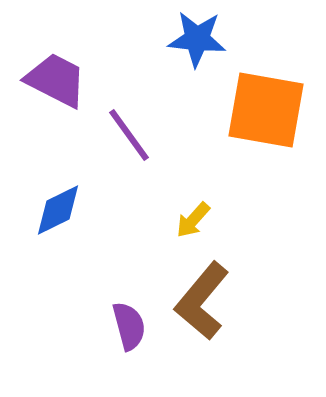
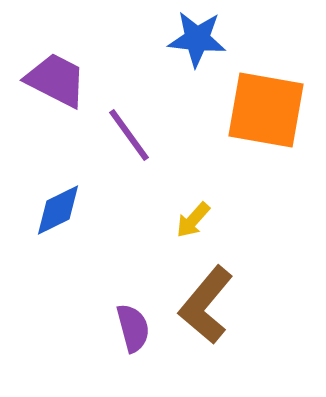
brown L-shape: moved 4 px right, 4 px down
purple semicircle: moved 4 px right, 2 px down
